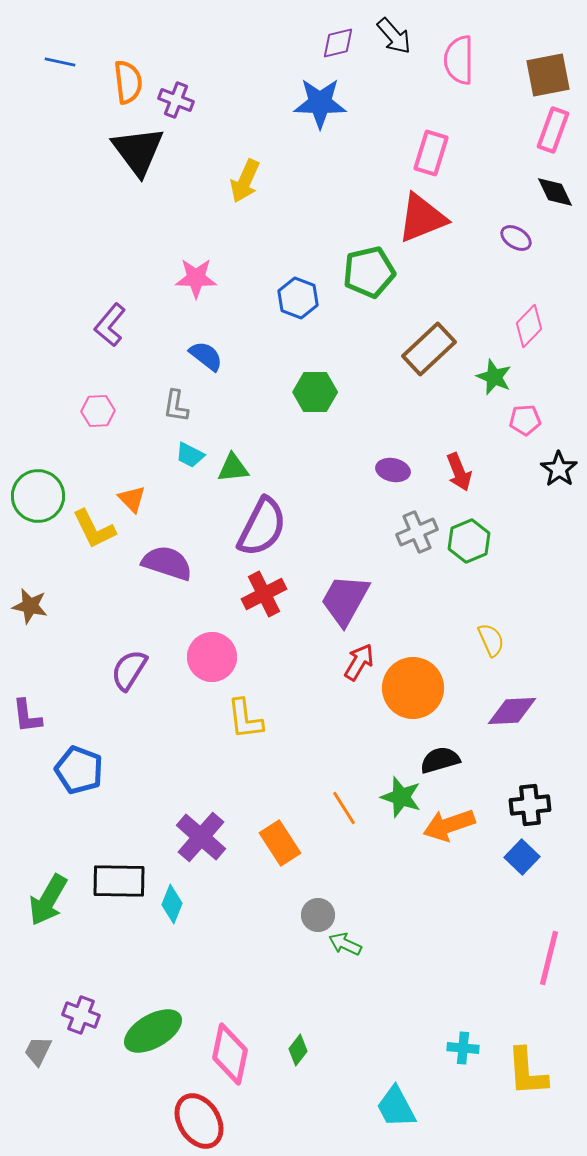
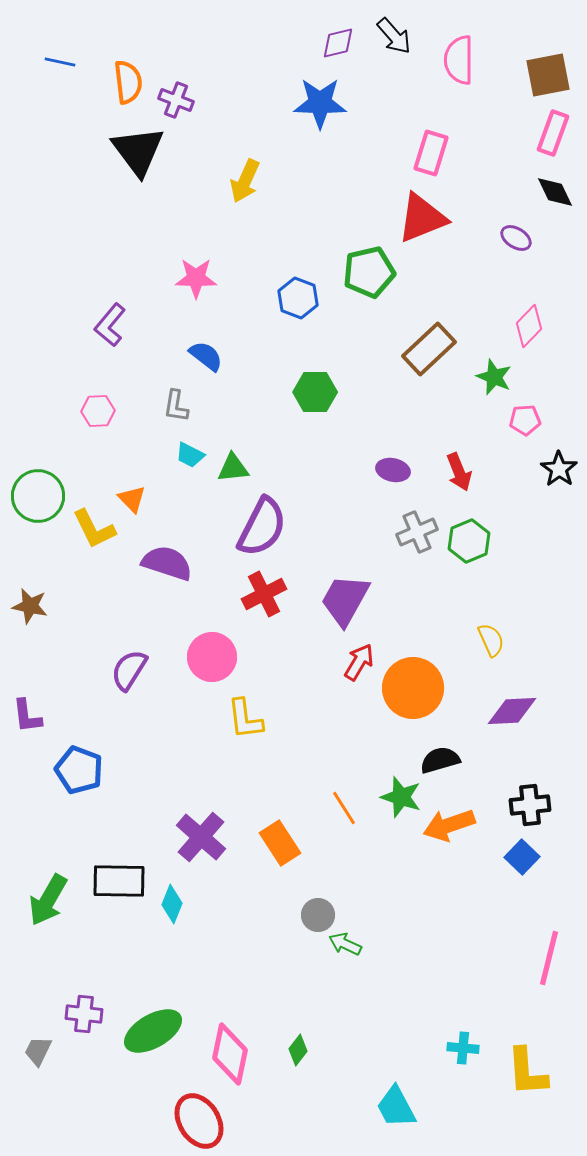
pink rectangle at (553, 130): moved 3 px down
purple cross at (81, 1015): moved 3 px right, 1 px up; rotated 15 degrees counterclockwise
